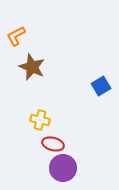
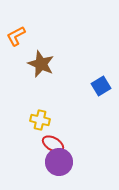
brown star: moved 9 px right, 3 px up
red ellipse: rotated 15 degrees clockwise
purple circle: moved 4 px left, 6 px up
